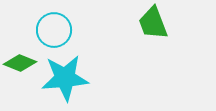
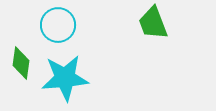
cyan circle: moved 4 px right, 5 px up
green diamond: moved 1 px right; rotated 76 degrees clockwise
